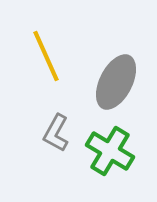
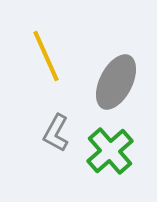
green cross: rotated 18 degrees clockwise
